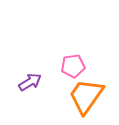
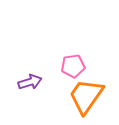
purple arrow: rotated 15 degrees clockwise
